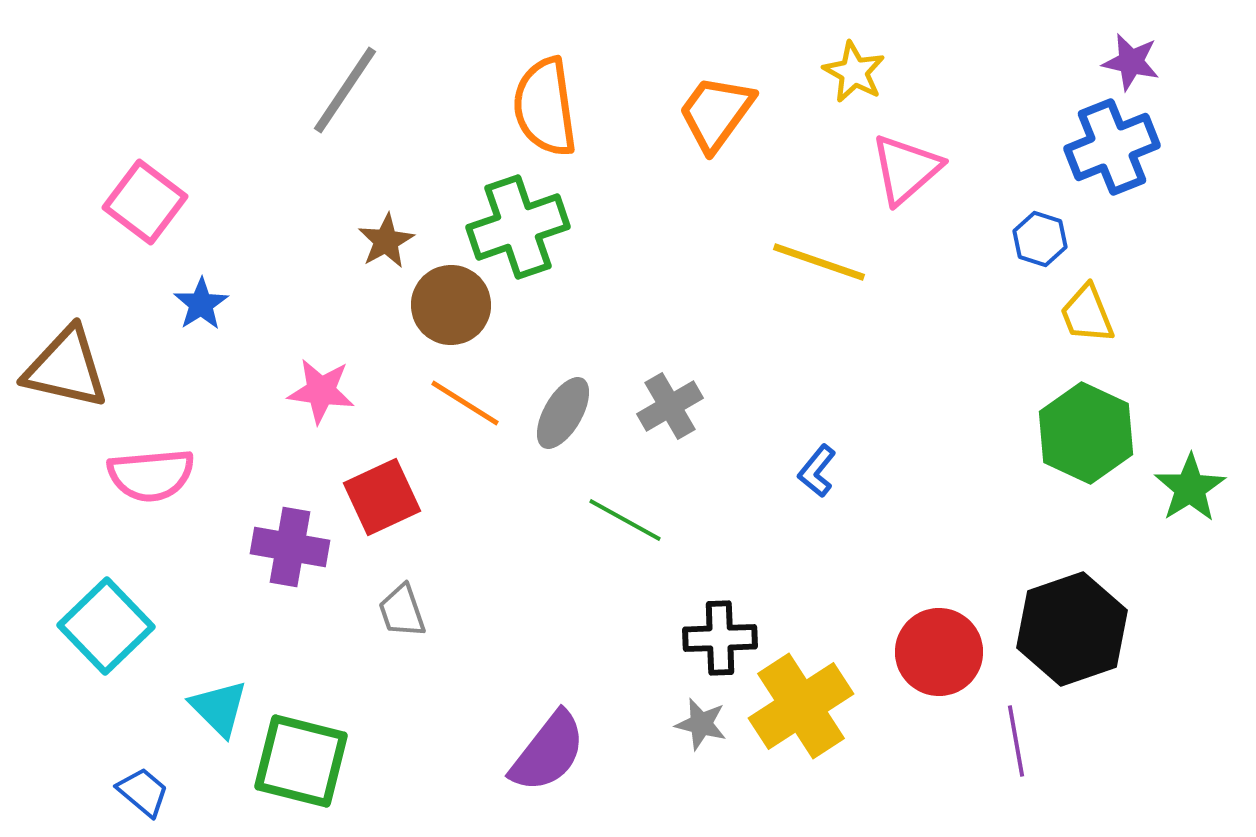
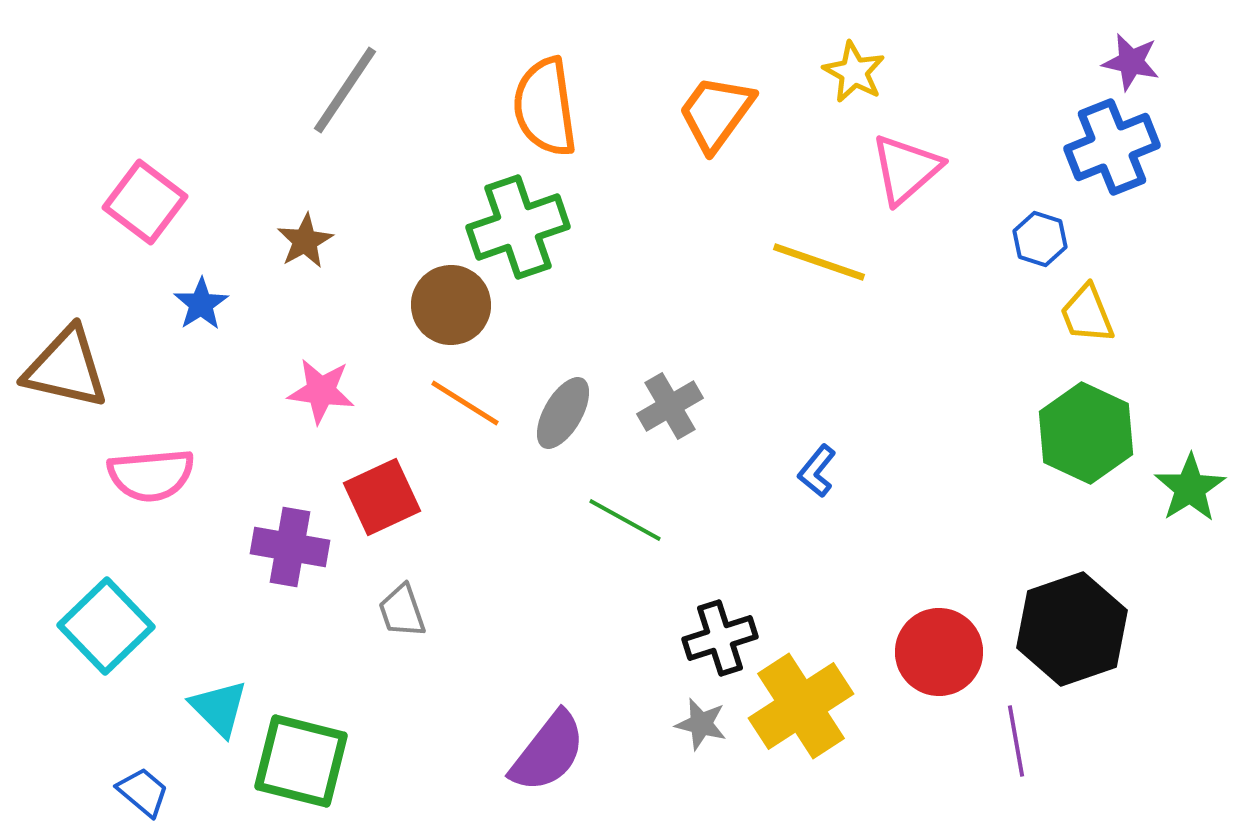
brown star: moved 81 px left
black cross: rotated 16 degrees counterclockwise
